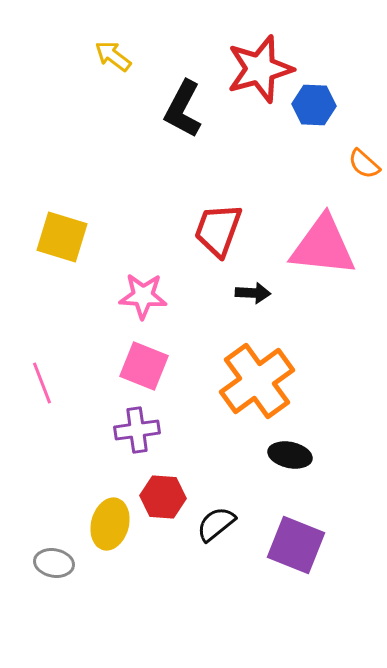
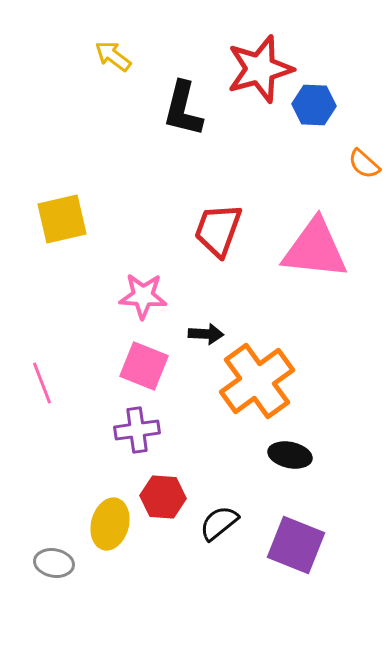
black L-shape: rotated 14 degrees counterclockwise
yellow square: moved 18 px up; rotated 30 degrees counterclockwise
pink triangle: moved 8 px left, 3 px down
black arrow: moved 47 px left, 41 px down
black semicircle: moved 3 px right, 1 px up
